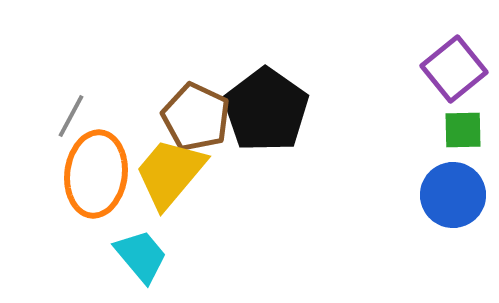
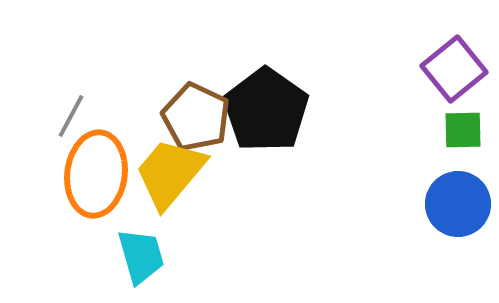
blue circle: moved 5 px right, 9 px down
cyan trapezoid: rotated 24 degrees clockwise
